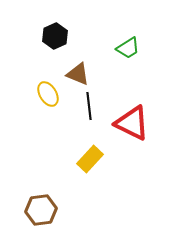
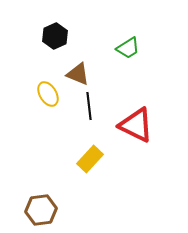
red triangle: moved 4 px right, 2 px down
